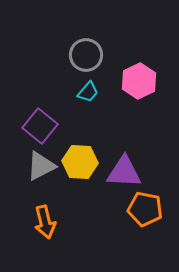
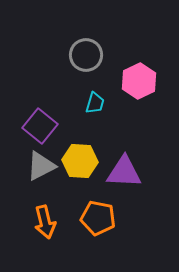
cyan trapezoid: moved 7 px right, 11 px down; rotated 25 degrees counterclockwise
yellow hexagon: moved 1 px up
orange pentagon: moved 47 px left, 9 px down
